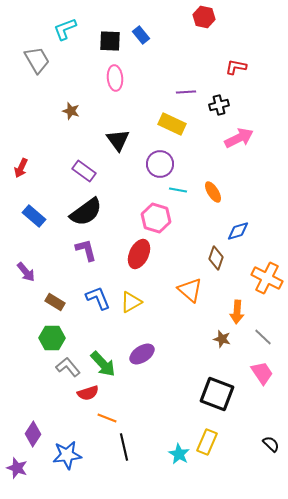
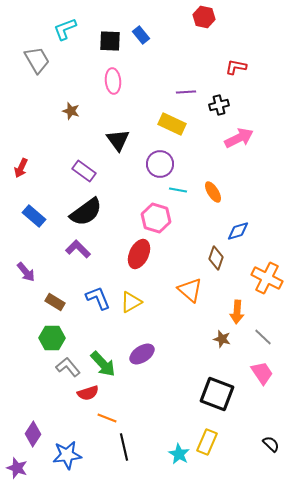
pink ellipse at (115, 78): moved 2 px left, 3 px down
purple L-shape at (86, 250): moved 8 px left, 1 px up; rotated 30 degrees counterclockwise
